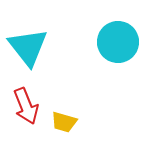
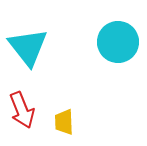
red arrow: moved 4 px left, 4 px down
yellow trapezoid: rotated 72 degrees clockwise
